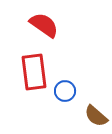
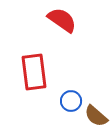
red semicircle: moved 18 px right, 5 px up
blue circle: moved 6 px right, 10 px down
